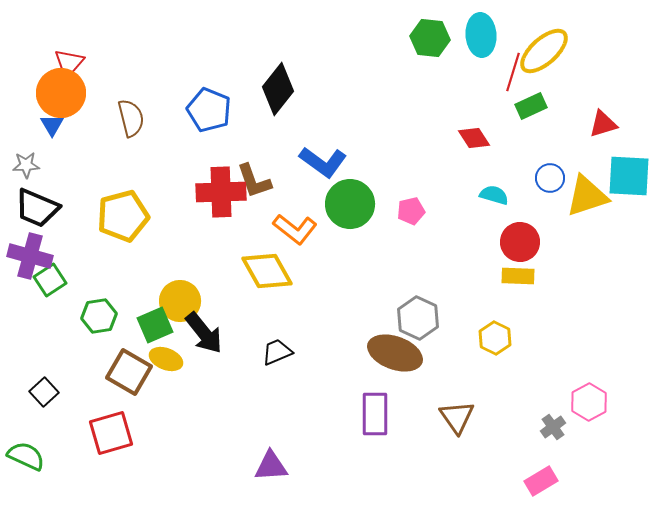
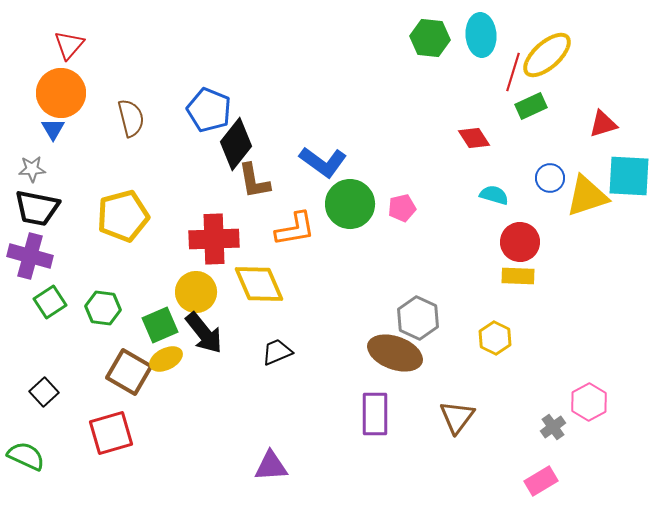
yellow ellipse at (544, 51): moved 3 px right, 4 px down
red triangle at (69, 63): moved 18 px up
black diamond at (278, 89): moved 42 px left, 55 px down
blue triangle at (52, 125): moved 1 px right, 4 px down
gray star at (26, 165): moved 6 px right, 4 px down
brown L-shape at (254, 181): rotated 9 degrees clockwise
red cross at (221, 192): moved 7 px left, 47 px down
black trapezoid at (37, 208): rotated 12 degrees counterclockwise
pink pentagon at (411, 211): moved 9 px left, 3 px up
orange L-shape at (295, 229): rotated 48 degrees counterclockwise
yellow diamond at (267, 271): moved 8 px left, 13 px down; rotated 6 degrees clockwise
green square at (50, 280): moved 22 px down
yellow circle at (180, 301): moved 16 px right, 9 px up
green hexagon at (99, 316): moved 4 px right, 8 px up; rotated 16 degrees clockwise
green square at (155, 325): moved 5 px right
yellow ellipse at (166, 359): rotated 48 degrees counterclockwise
brown triangle at (457, 417): rotated 12 degrees clockwise
